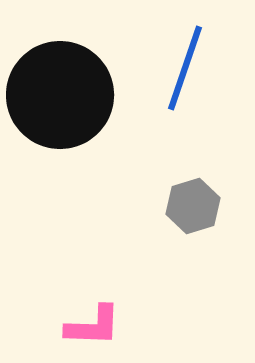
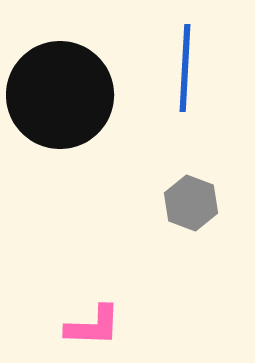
blue line: rotated 16 degrees counterclockwise
gray hexagon: moved 2 px left, 3 px up; rotated 22 degrees counterclockwise
